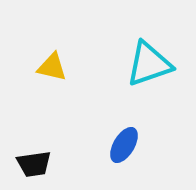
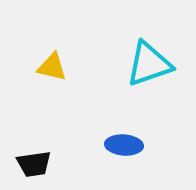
blue ellipse: rotated 63 degrees clockwise
